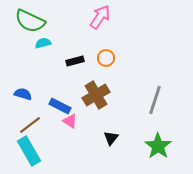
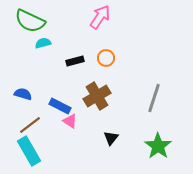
brown cross: moved 1 px right, 1 px down
gray line: moved 1 px left, 2 px up
